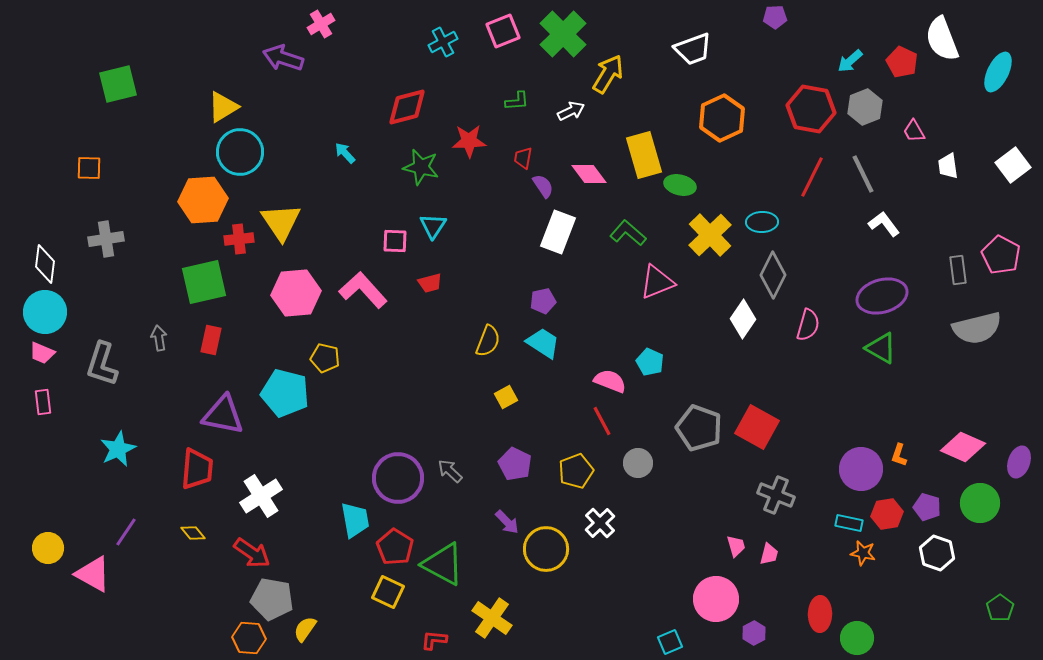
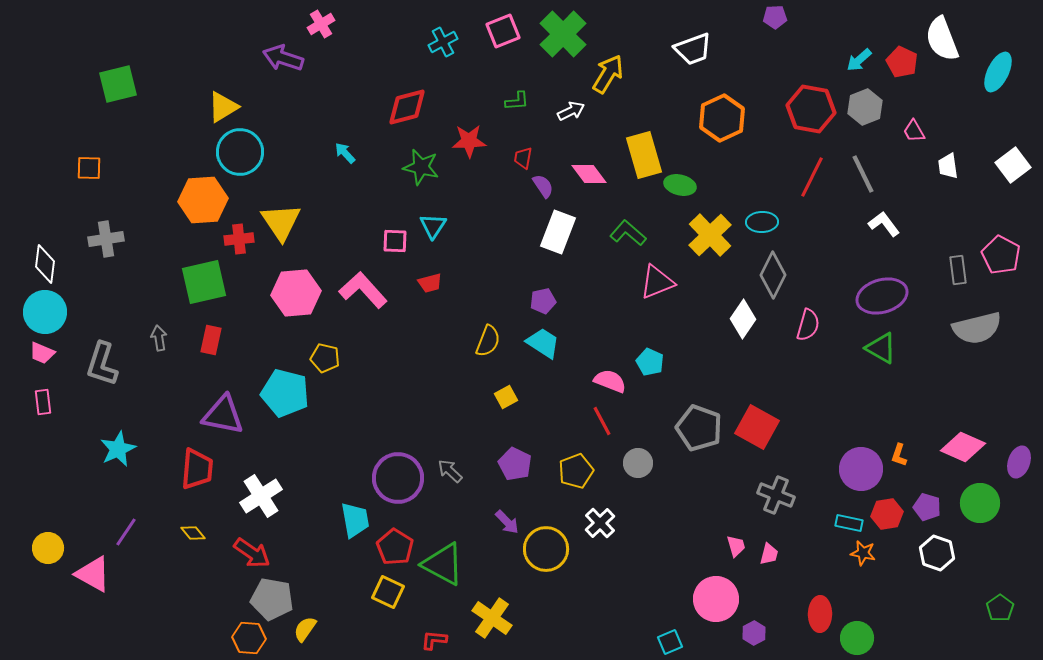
cyan arrow at (850, 61): moved 9 px right, 1 px up
